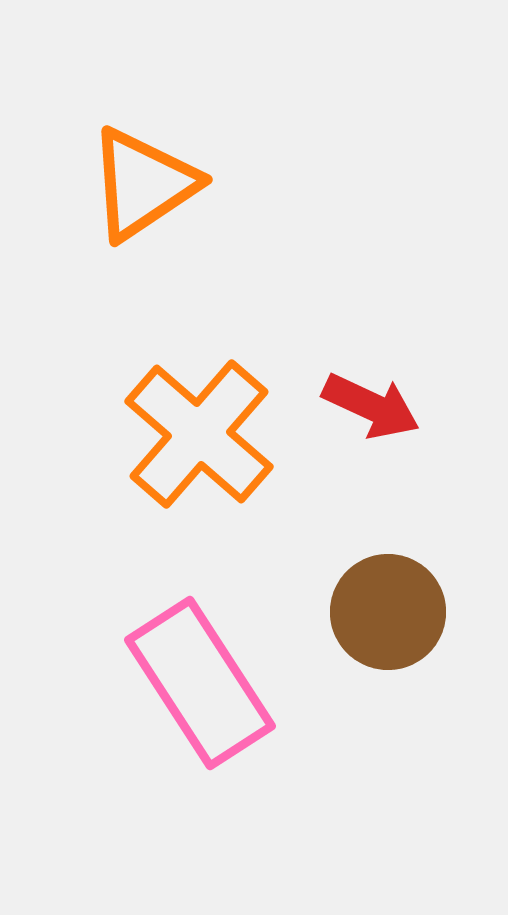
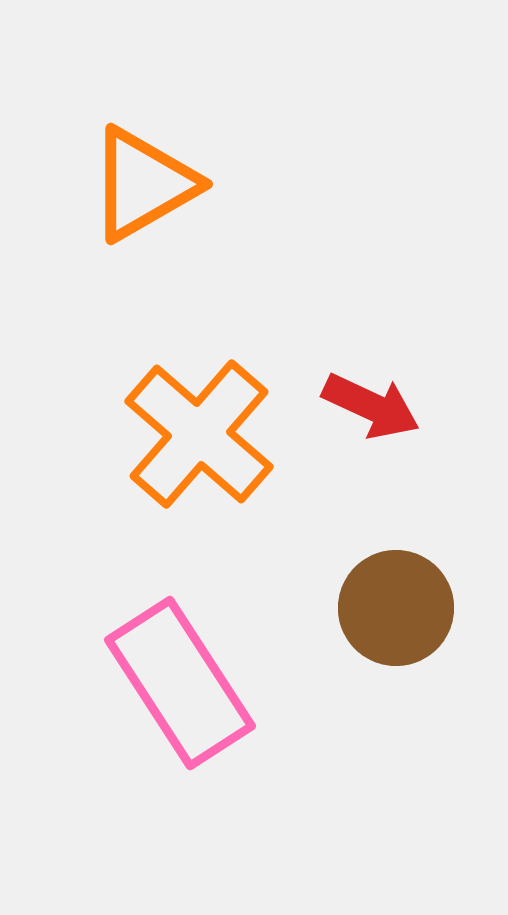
orange triangle: rotated 4 degrees clockwise
brown circle: moved 8 px right, 4 px up
pink rectangle: moved 20 px left
